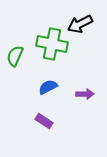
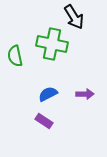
black arrow: moved 6 px left, 7 px up; rotated 95 degrees counterclockwise
green semicircle: rotated 35 degrees counterclockwise
blue semicircle: moved 7 px down
